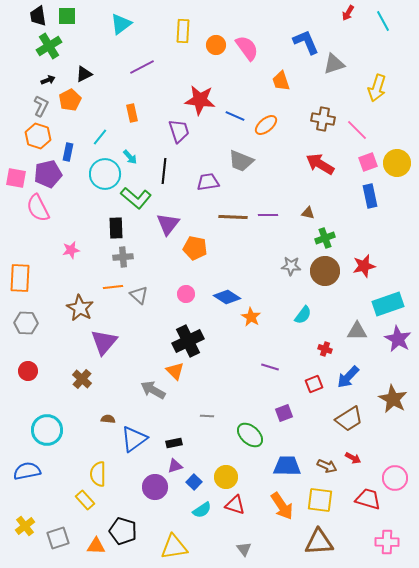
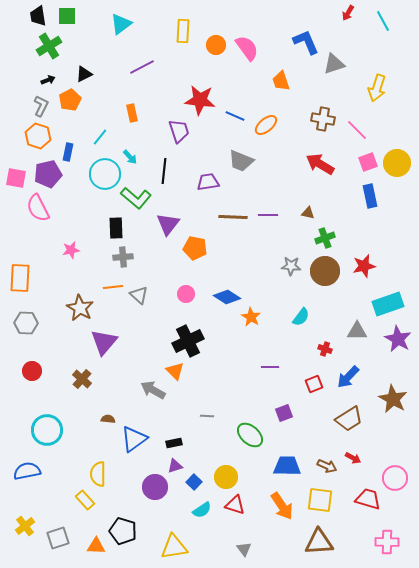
cyan semicircle at (303, 315): moved 2 px left, 2 px down
purple line at (270, 367): rotated 18 degrees counterclockwise
red circle at (28, 371): moved 4 px right
